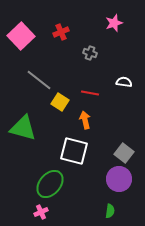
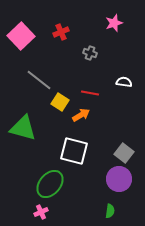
orange arrow: moved 4 px left, 5 px up; rotated 72 degrees clockwise
